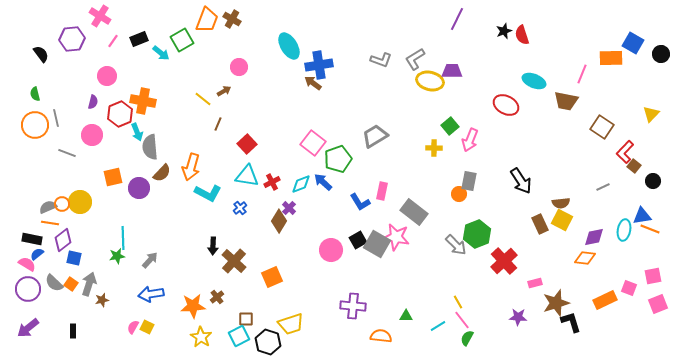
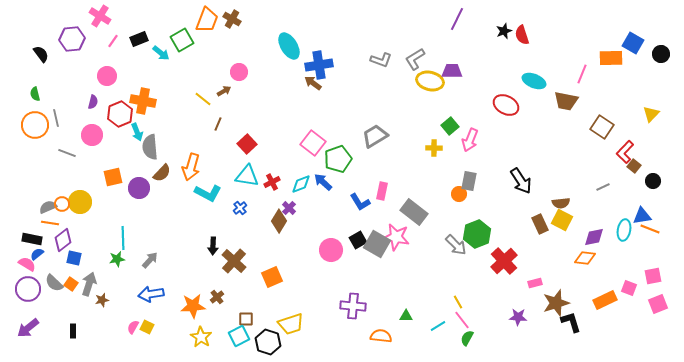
pink circle at (239, 67): moved 5 px down
green star at (117, 256): moved 3 px down
